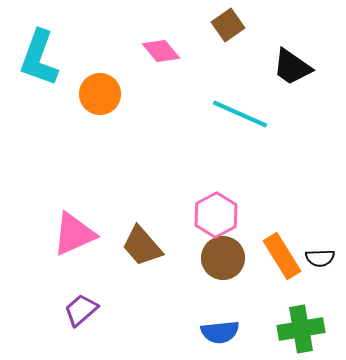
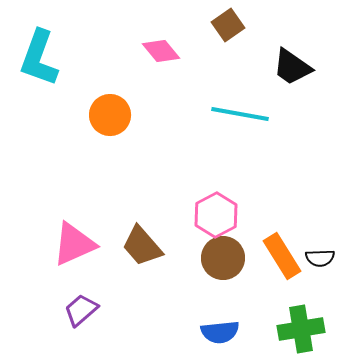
orange circle: moved 10 px right, 21 px down
cyan line: rotated 14 degrees counterclockwise
pink triangle: moved 10 px down
